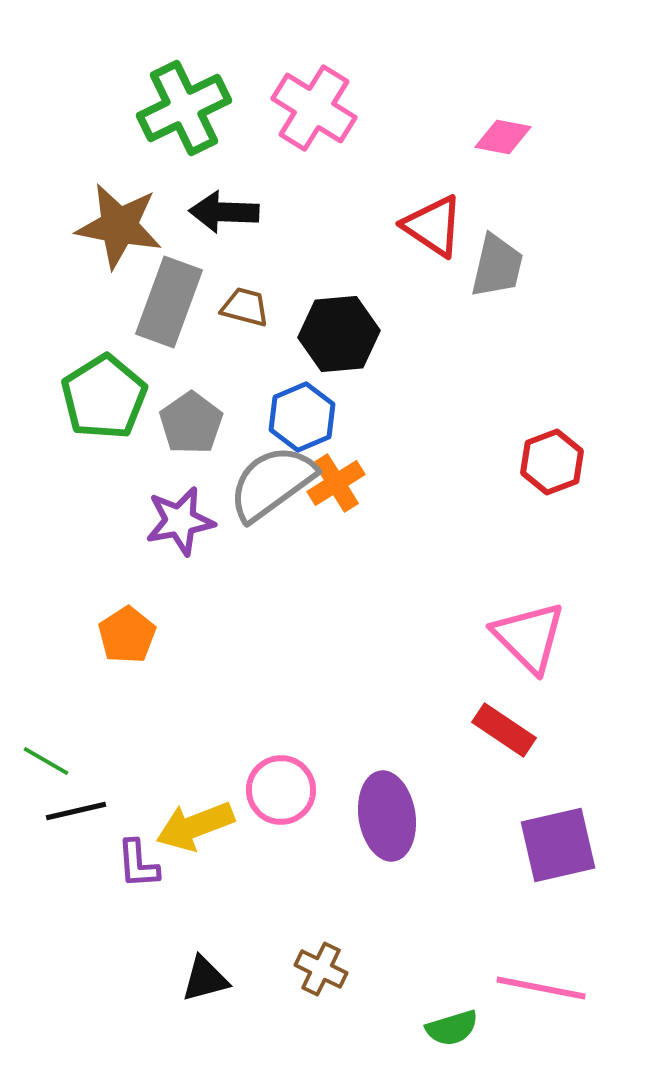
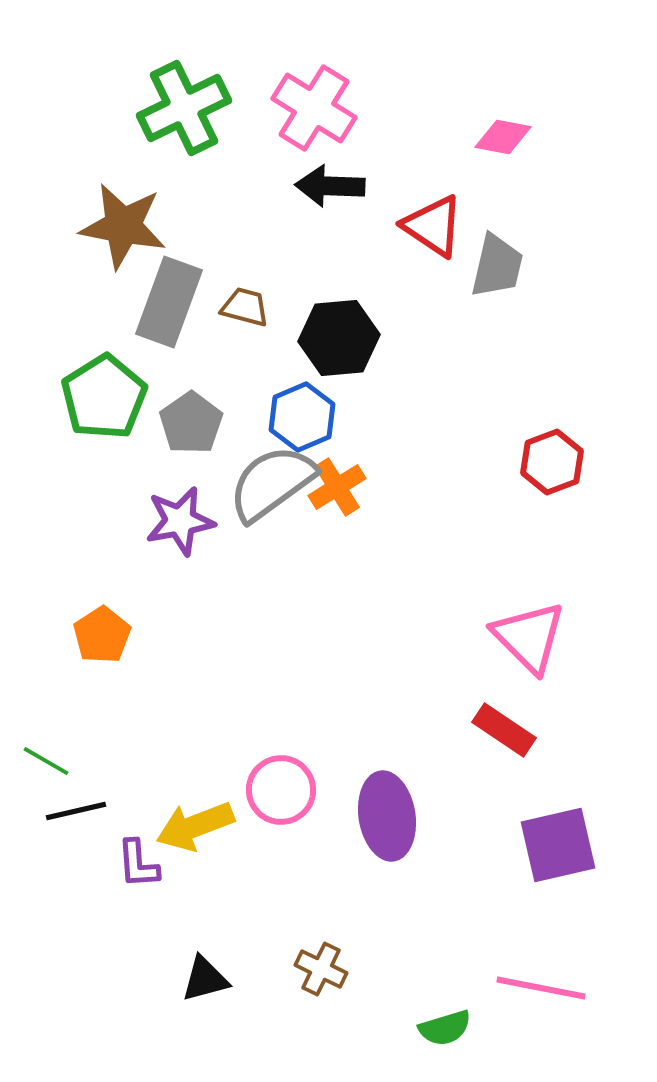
black arrow: moved 106 px right, 26 px up
brown star: moved 4 px right
black hexagon: moved 4 px down
orange cross: moved 1 px right, 4 px down
orange pentagon: moved 25 px left
green semicircle: moved 7 px left
